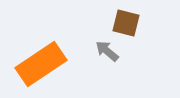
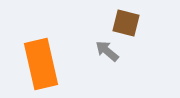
orange rectangle: rotated 69 degrees counterclockwise
